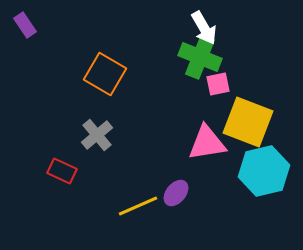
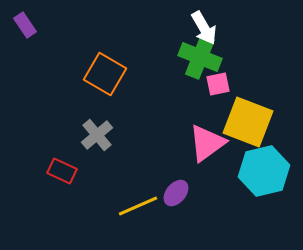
pink triangle: rotated 27 degrees counterclockwise
